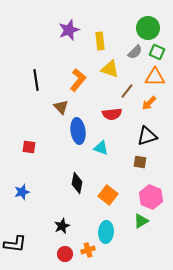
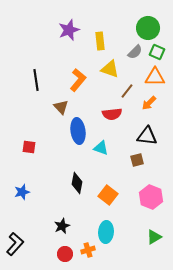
black triangle: rotated 25 degrees clockwise
brown square: moved 3 px left, 2 px up; rotated 24 degrees counterclockwise
green triangle: moved 13 px right, 16 px down
black L-shape: rotated 55 degrees counterclockwise
